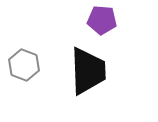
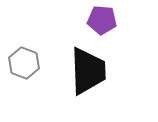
gray hexagon: moved 2 px up
